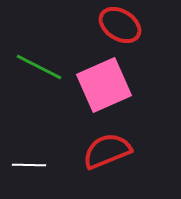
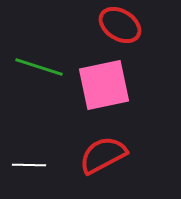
green line: rotated 9 degrees counterclockwise
pink square: rotated 12 degrees clockwise
red semicircle: moved 4 px left, 4 px down; rotated 6 degrees counterclockwise
